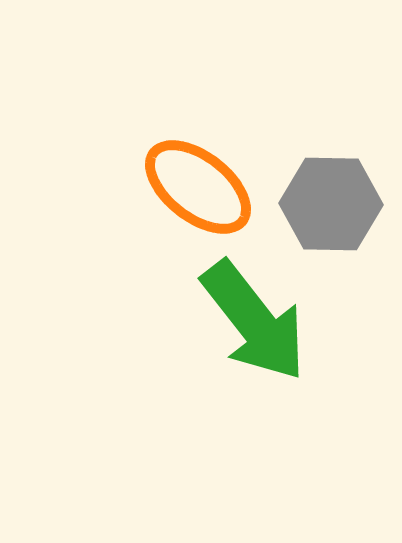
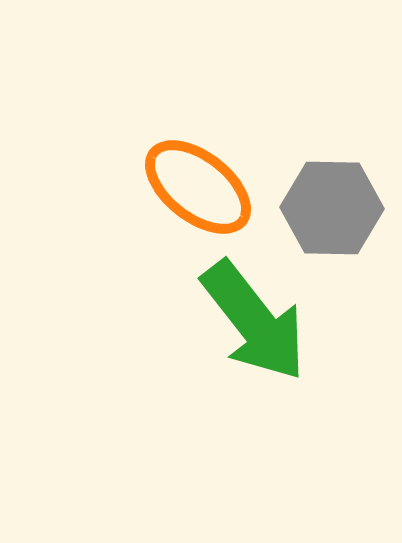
gray hexagon: moved 1 px right, 4 px down
